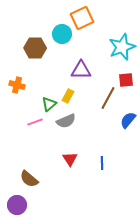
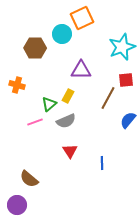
red triangle: moved 8 px up
